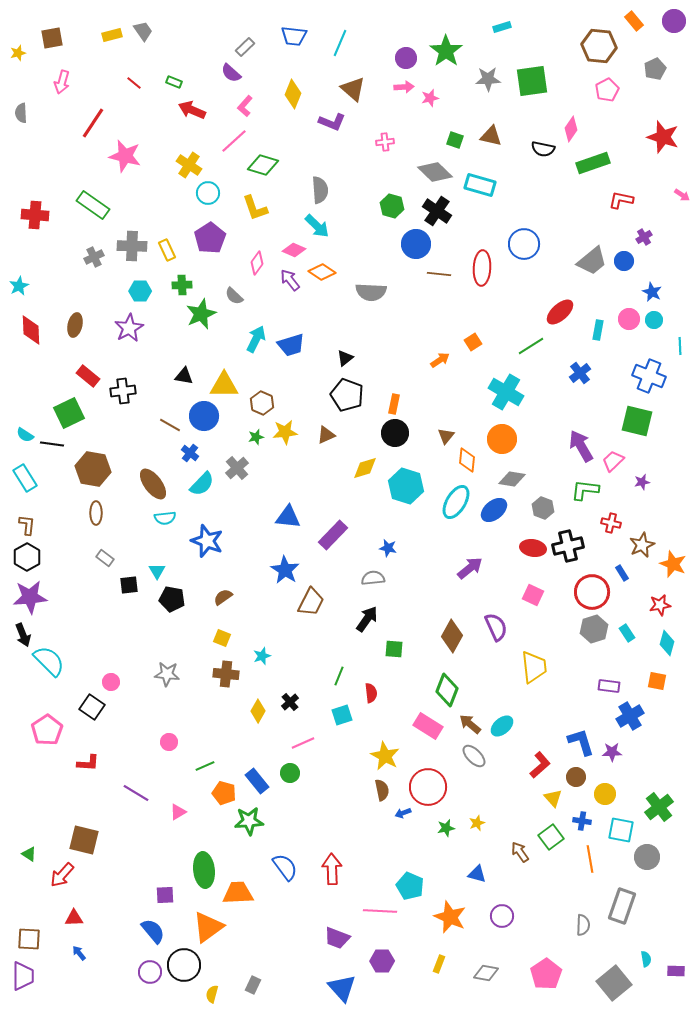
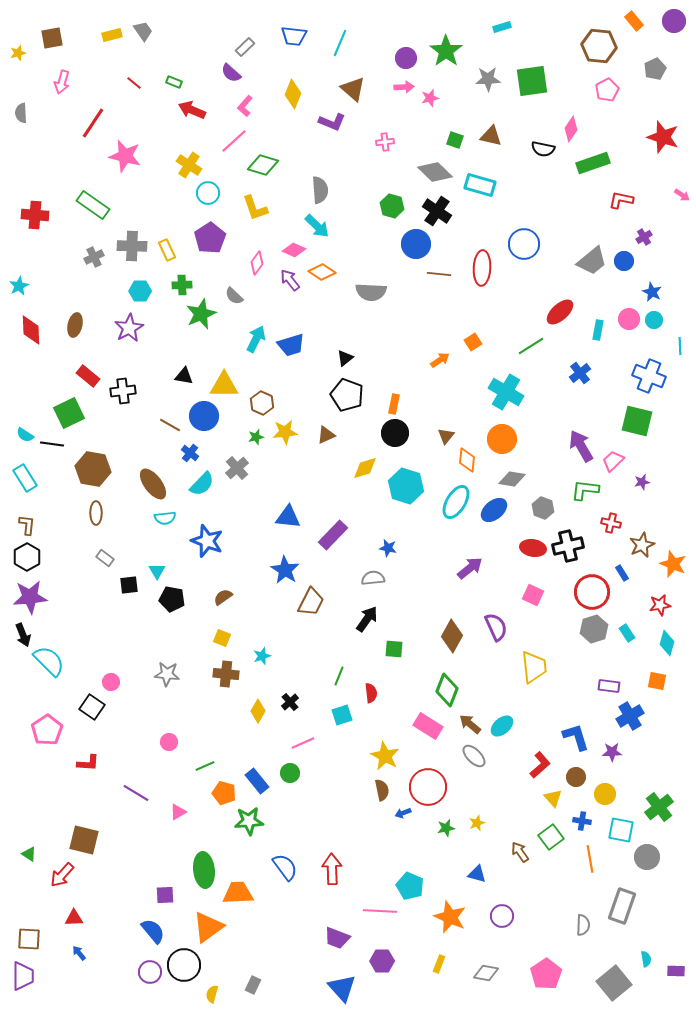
blue L-shape at (581, 742): moved 5 px left, 5 px up
